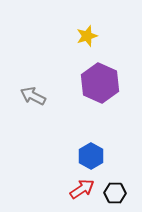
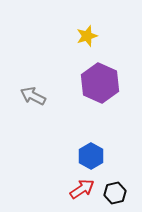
black hexagon: rotated 15 degrees counterclockwise
